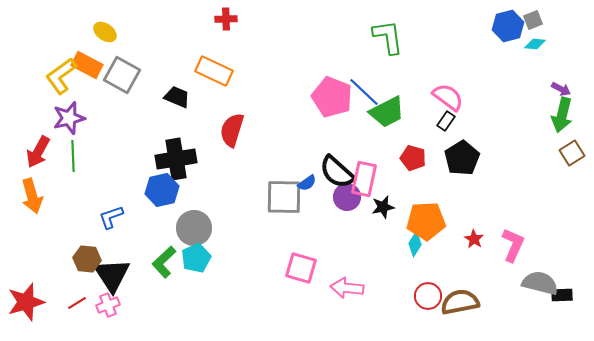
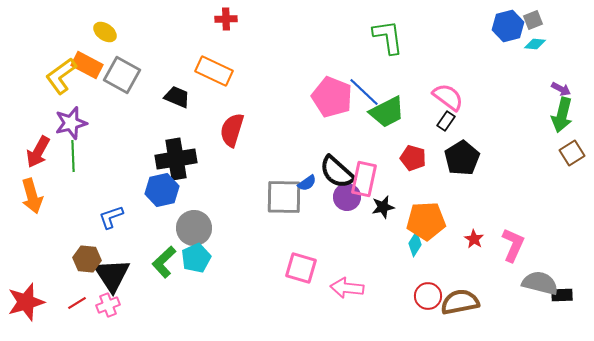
purple star at (69, 118): moved 2 px right, 5 px down
